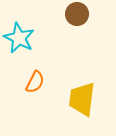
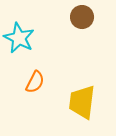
brown circle: moved 5 px right, 3 px down
yellow trapezoid: moved 3 px down
